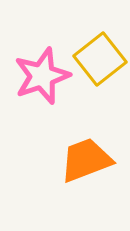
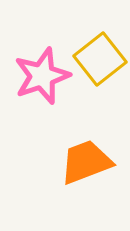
orange trapezoid: moved 2 px down
